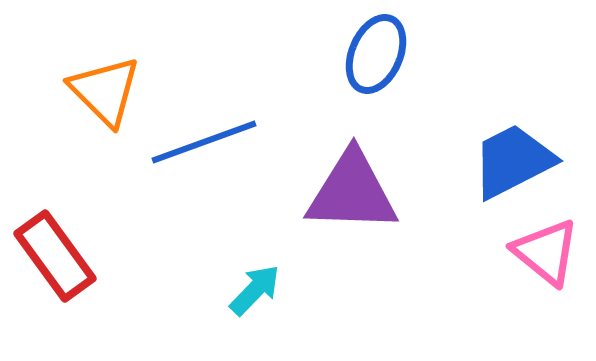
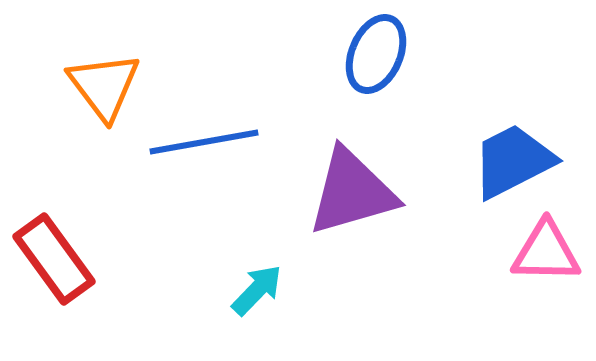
orange triangle: moved 1 px left, 5 px up; rotated 8 degrees clockwise
blue line: rotated 10 degrees clockwise
purple triangle: rotated 18 degrees counterclockwise
pink triangle: rotated 38 degrees counterclockwise
red rectangle: moved 1 px left, 3 px down
cyan arrow: moved 2 px right
